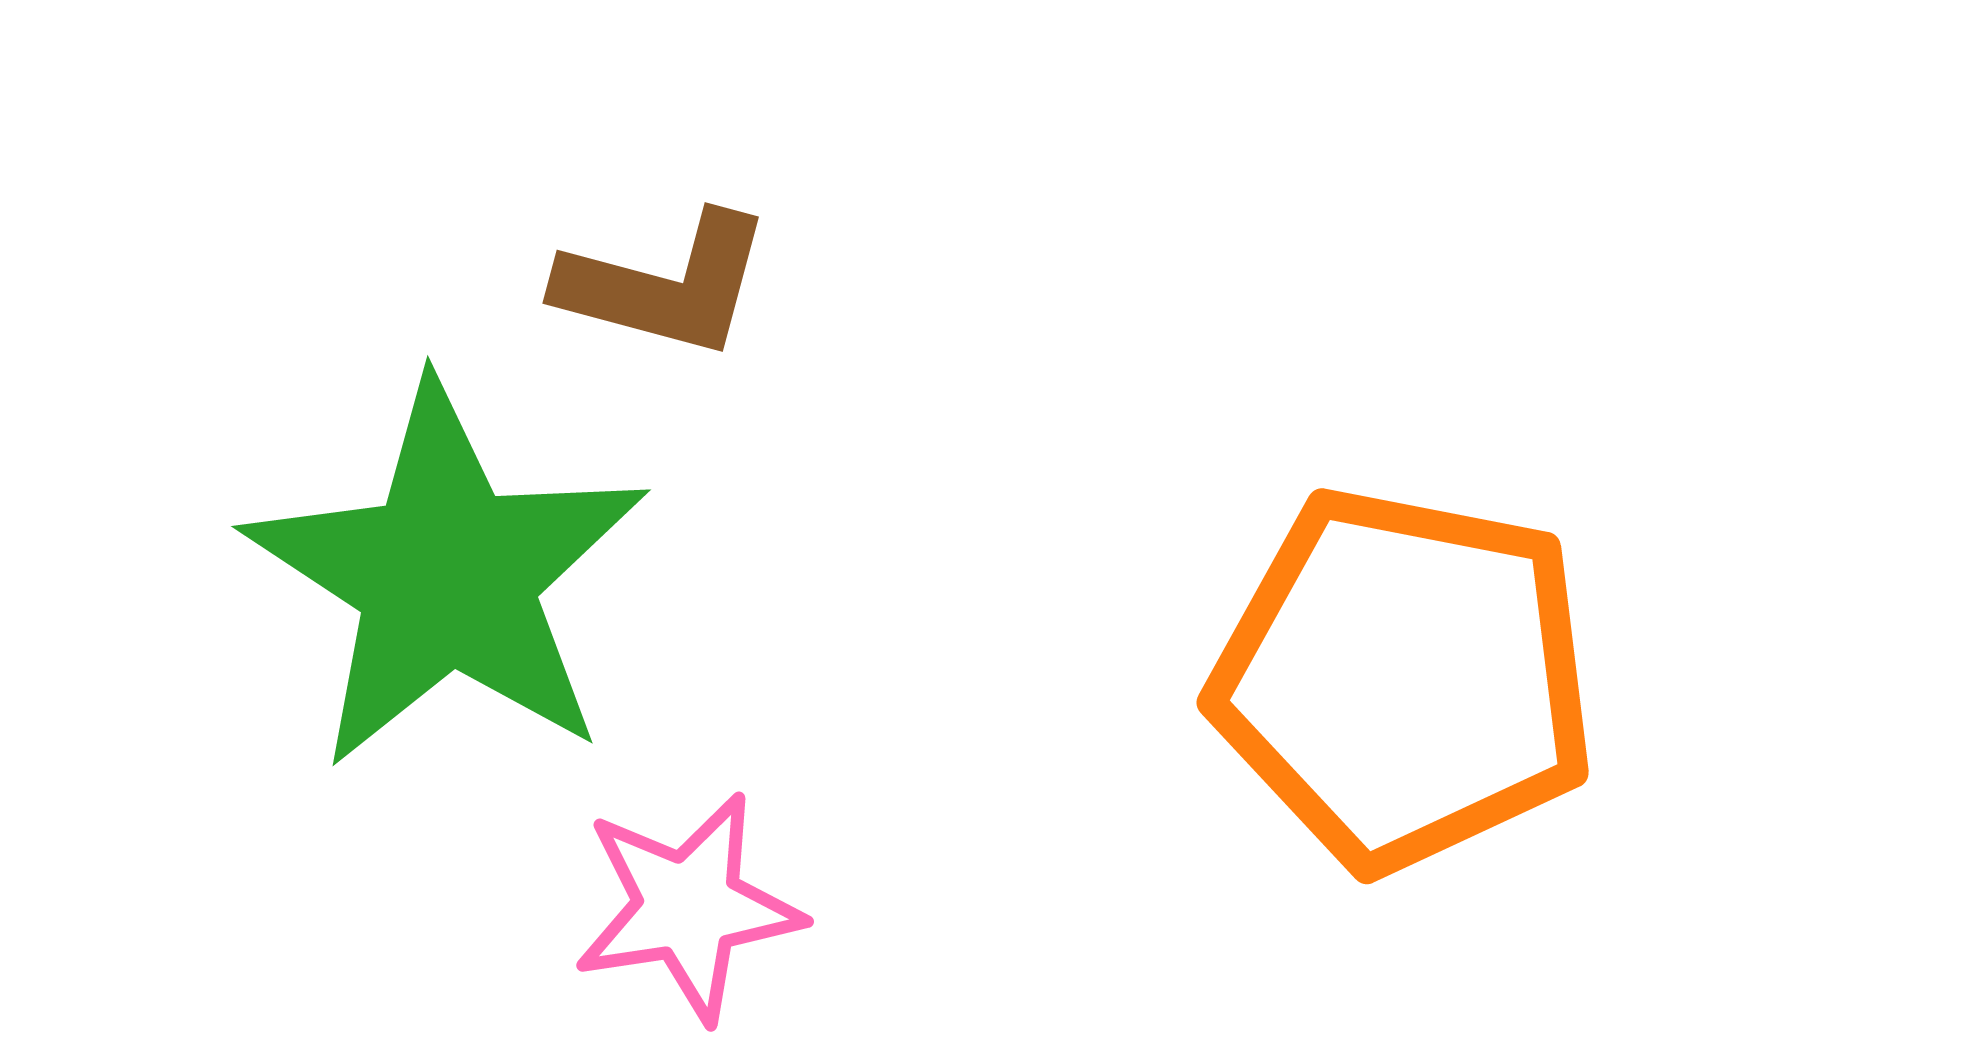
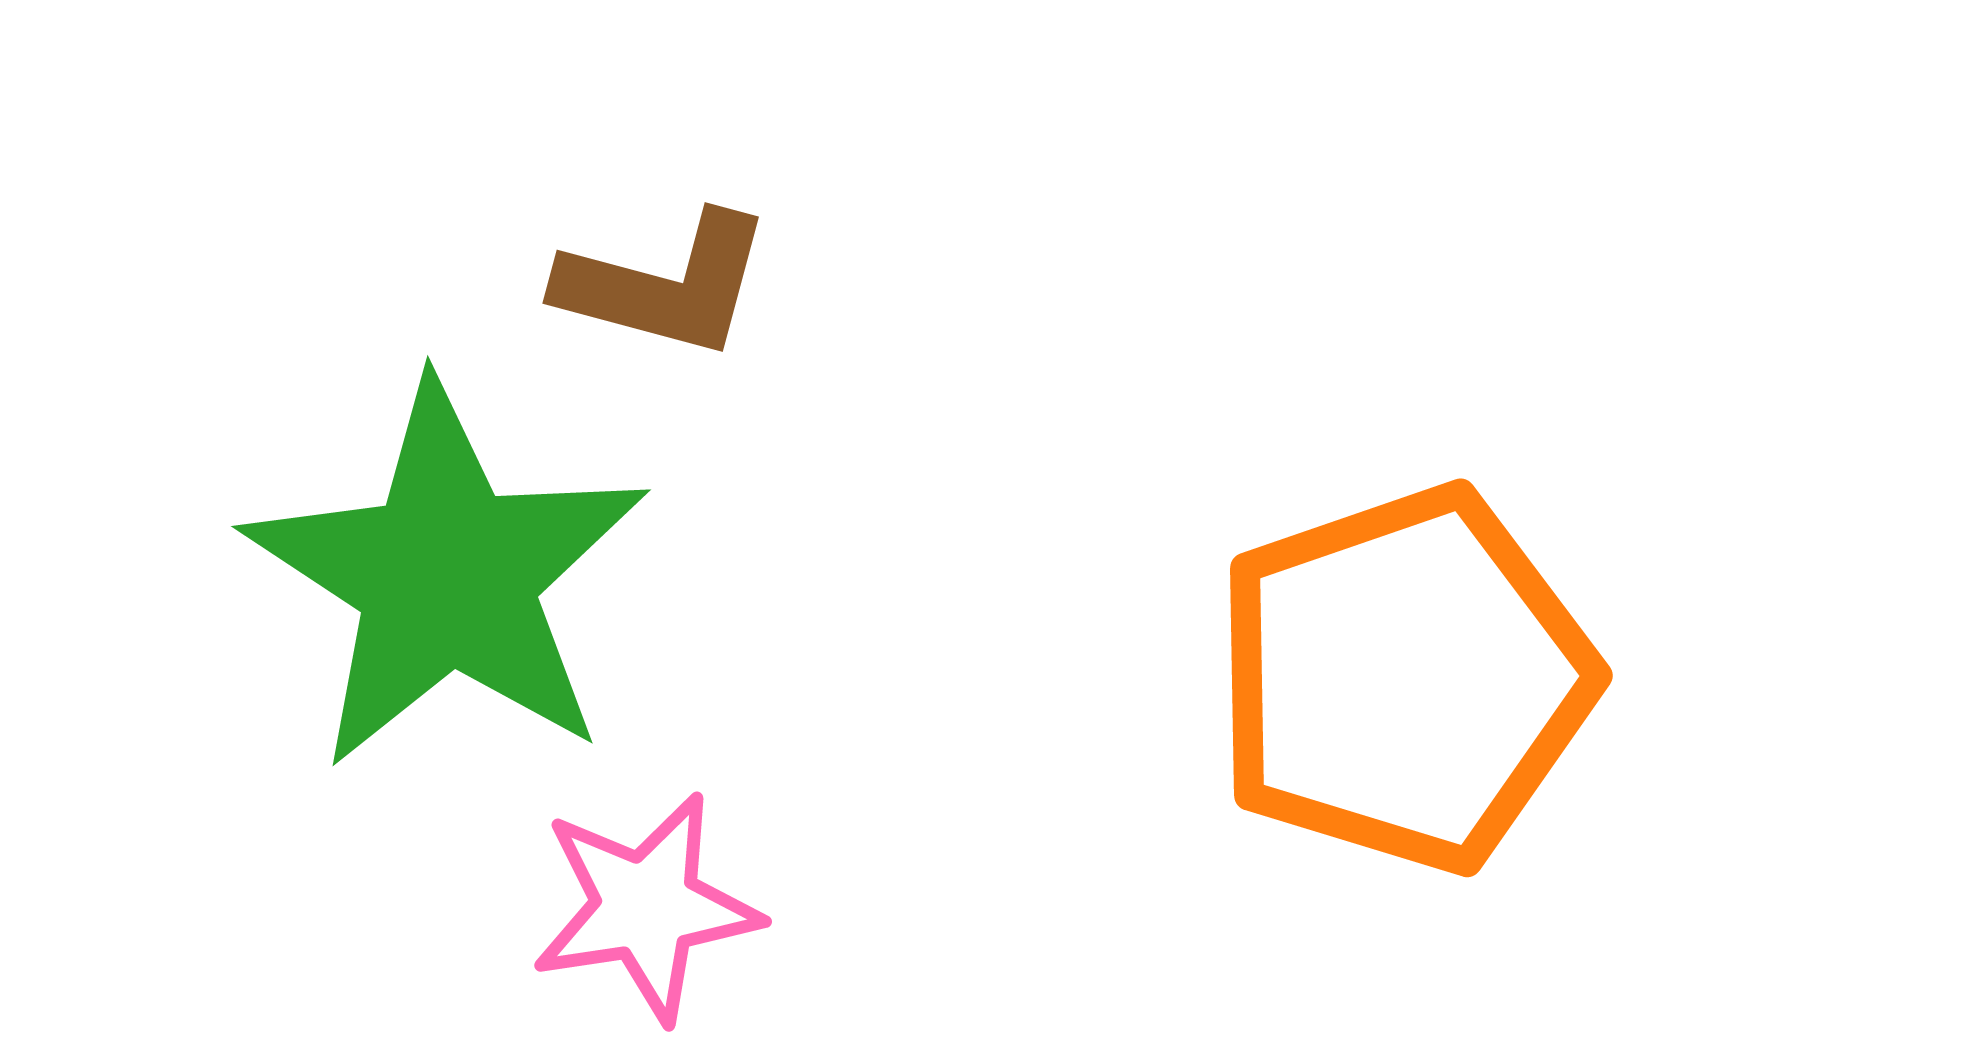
orange pentagon: rotated 30 degrees counterclockwise
pink star: moved 42 px left
